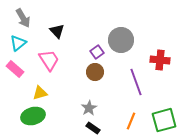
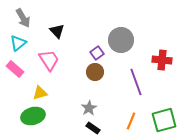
purple square: moved 1 px down
red cross: moved 2 px right
